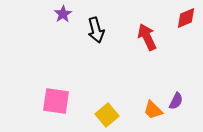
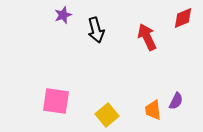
purple star: moved 1 px down; rotated 12 degrees clockwise
red diamond: moved 3 px left
orange trapezoid: rotated 40 degrees clockwise
